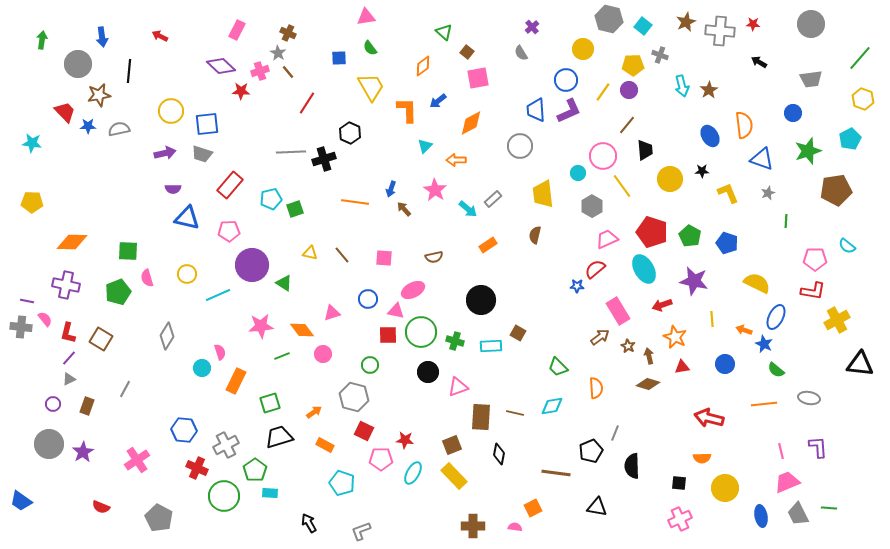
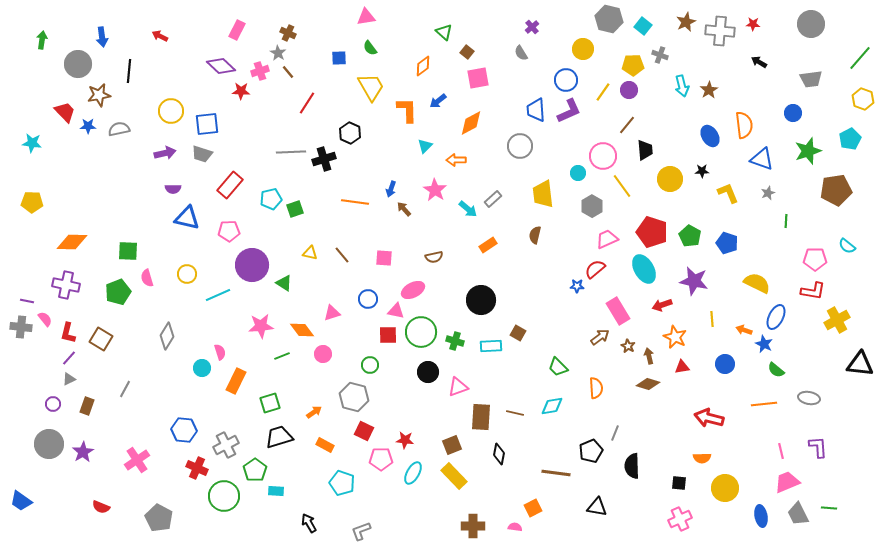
cyan rectangle at (270, 493): moved 6 px right, 2 px up
